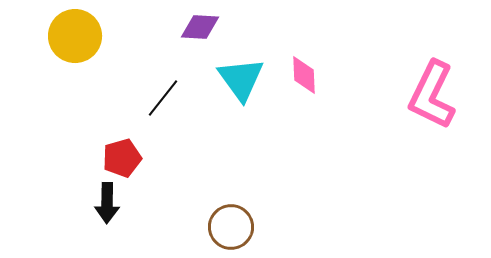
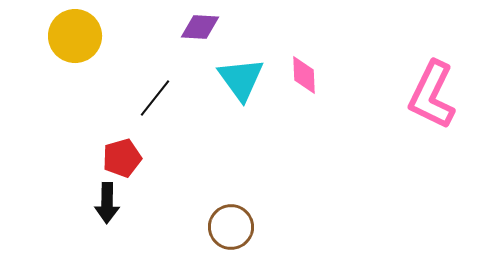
black line: moved 8 px left
